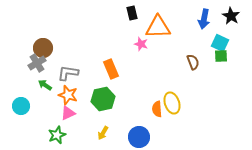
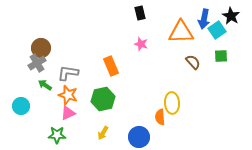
black rectangle: moved 8 px right
orange triangle: moved 23 px right, 5 px down
cyan square: moved 3 px left, 13 px up; rotated 30 degrees clockwise
brown circle: moved 2 px left
brown semicircle: rotated 21 degrees counterclockwise
orange rectangle: moved 3 px up
yellow ellipse: rotated 15 degrees clockwise
orange semicircle: moved 3 px right, 8 px down
green star: rotated 24 degrees clockwise
